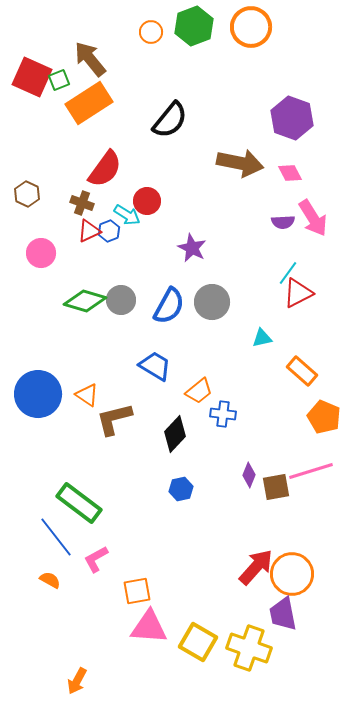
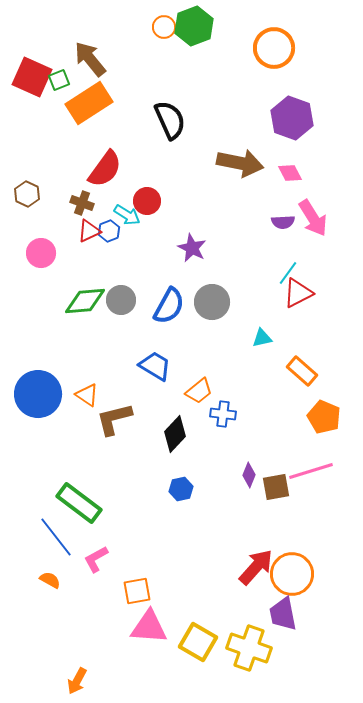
orange circle at (251, 27): moved 23 px right, 21 px down
orange circle at (151, 32): moved 13 px right, 5 px up
black semicircle at (170, 120): rotated 63 degrees counterclockwise
green diamond at (85, 301): rotated 21 degrees counterclockwise
